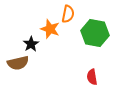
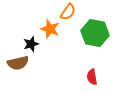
orange semicircle: moved 2 px up; rotated 24 degrees clockwise
black star: rotated 14 degrees clockwise
